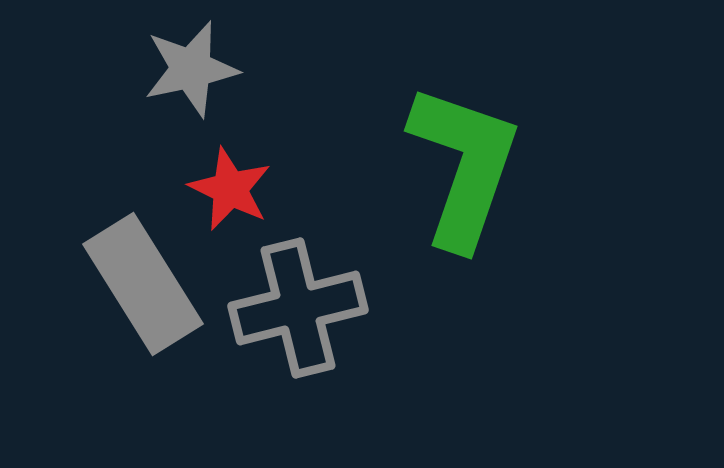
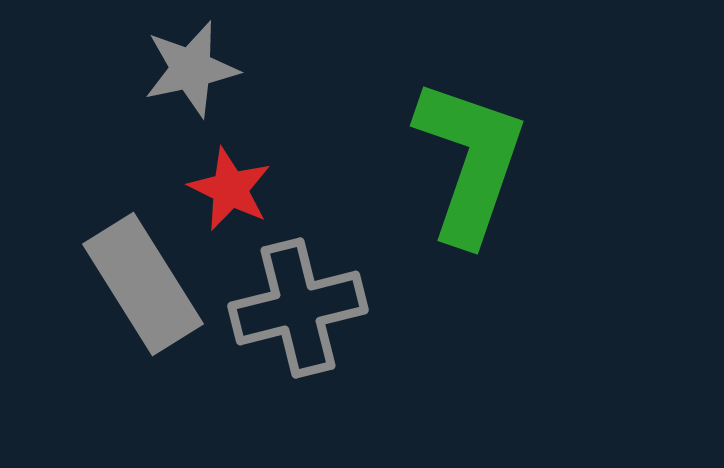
green L-shape: moved 6 px right, 5 px up
